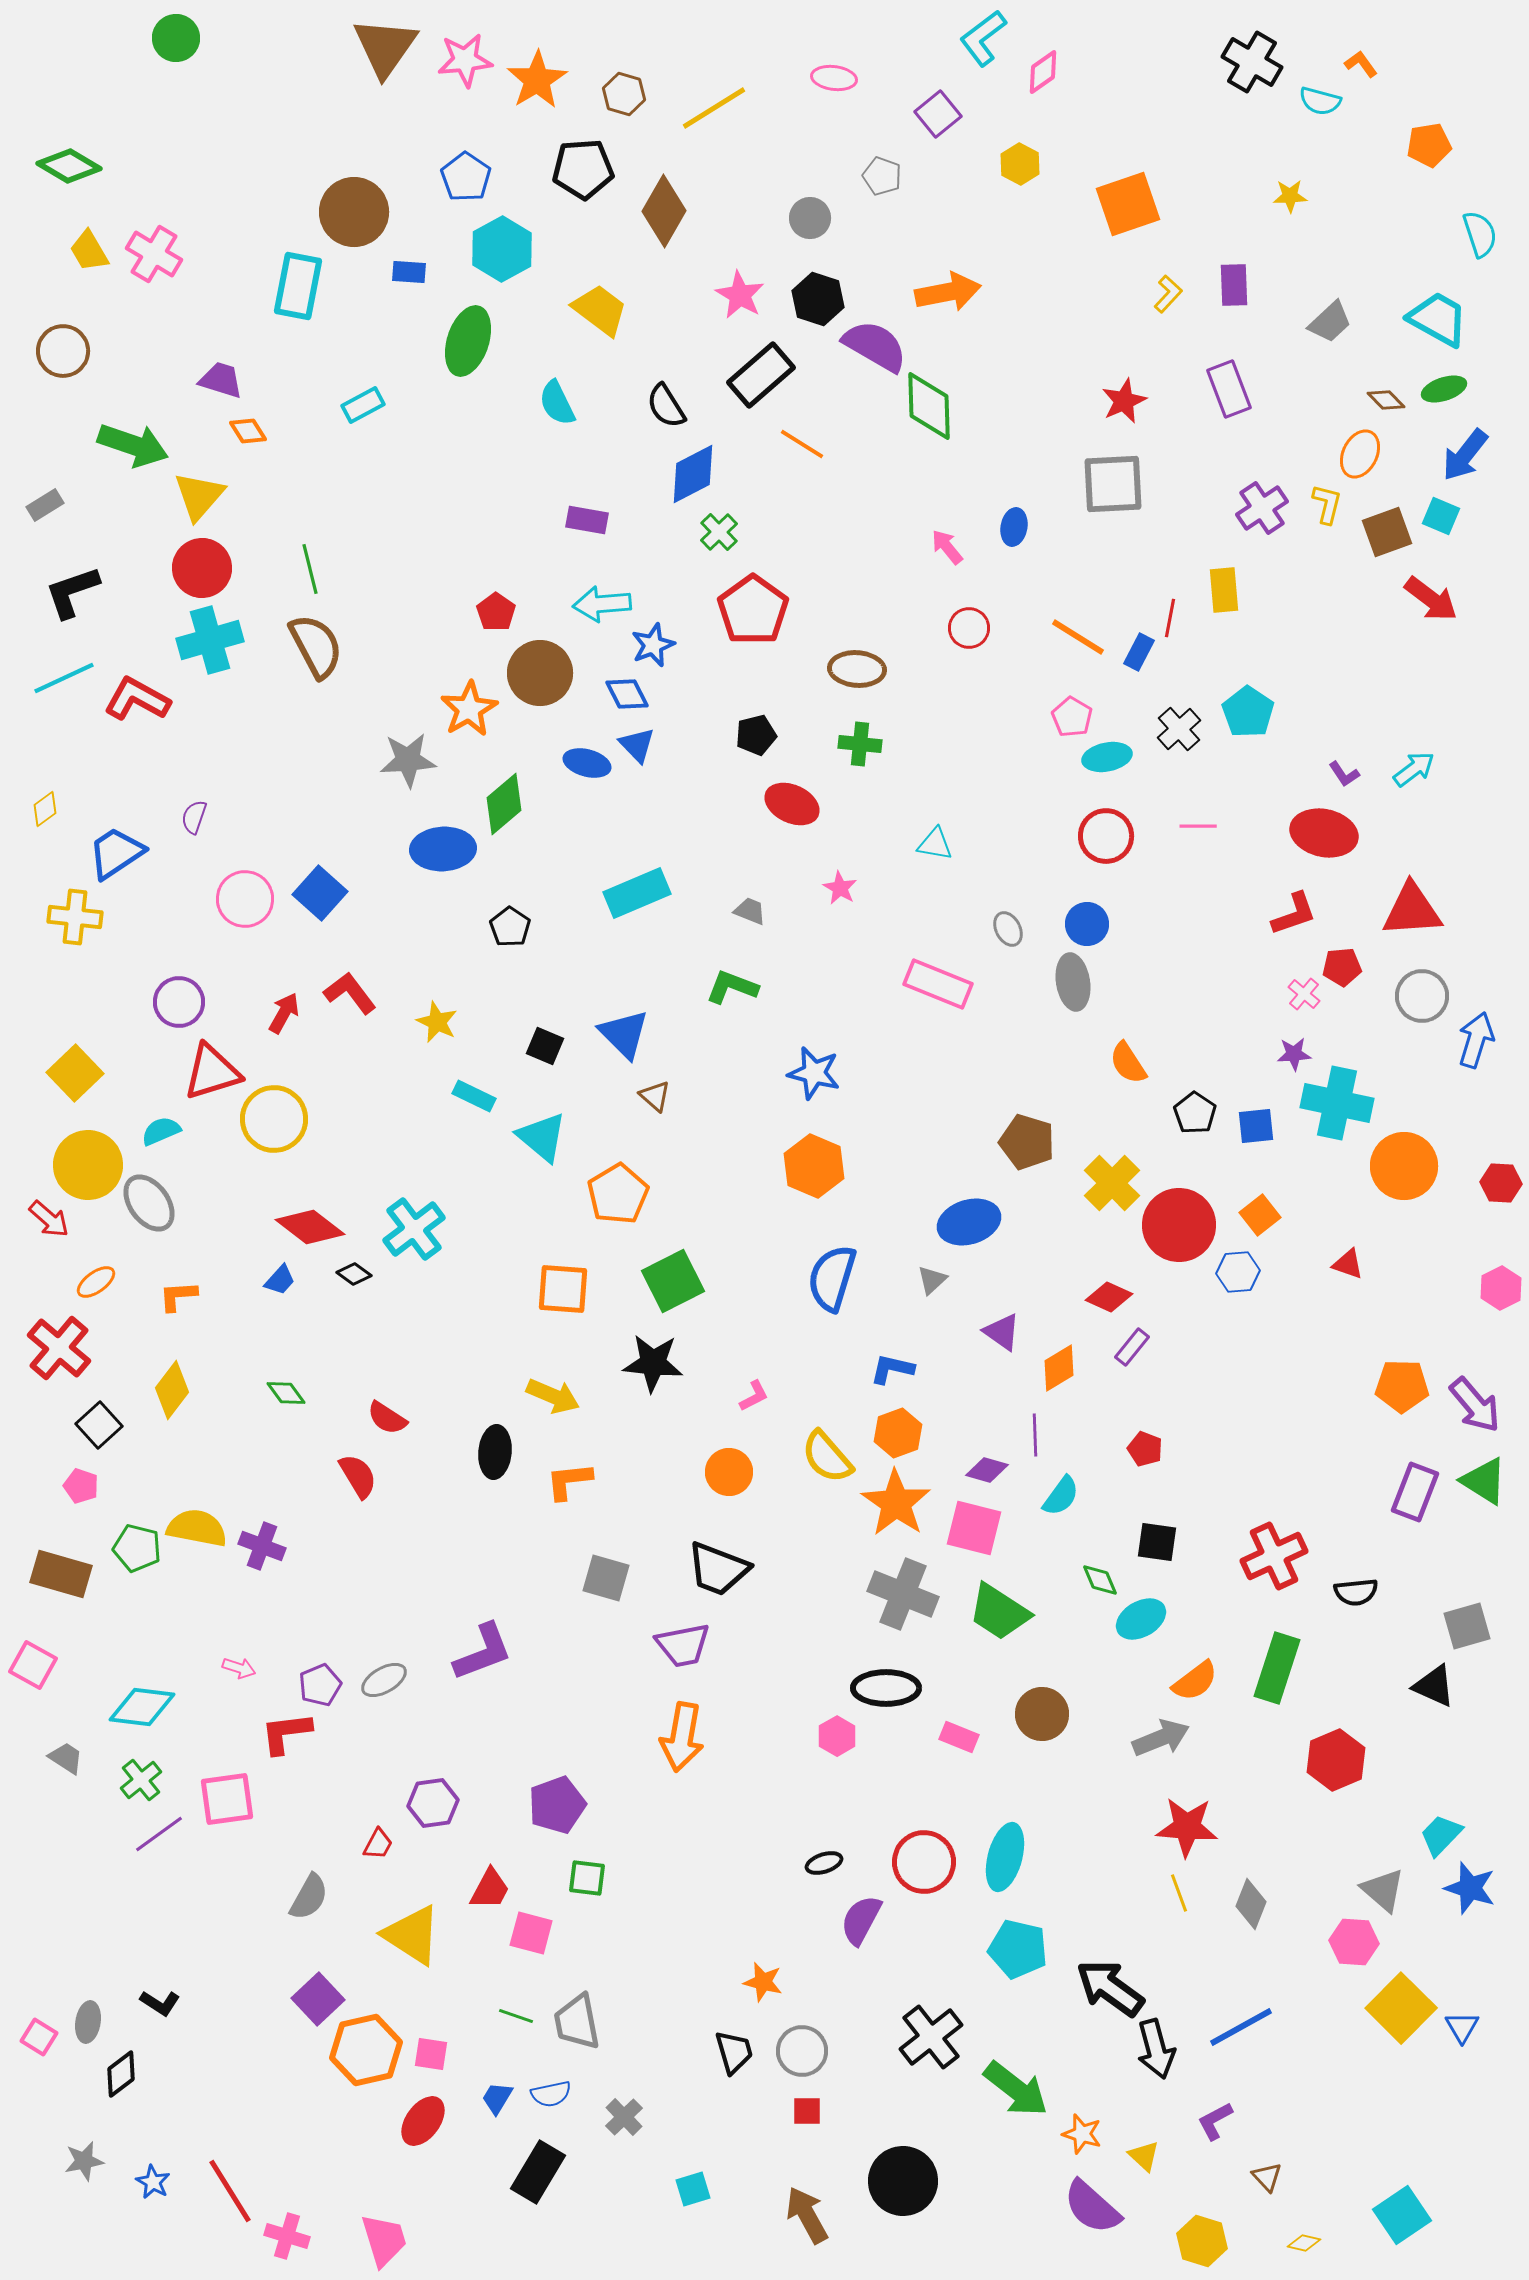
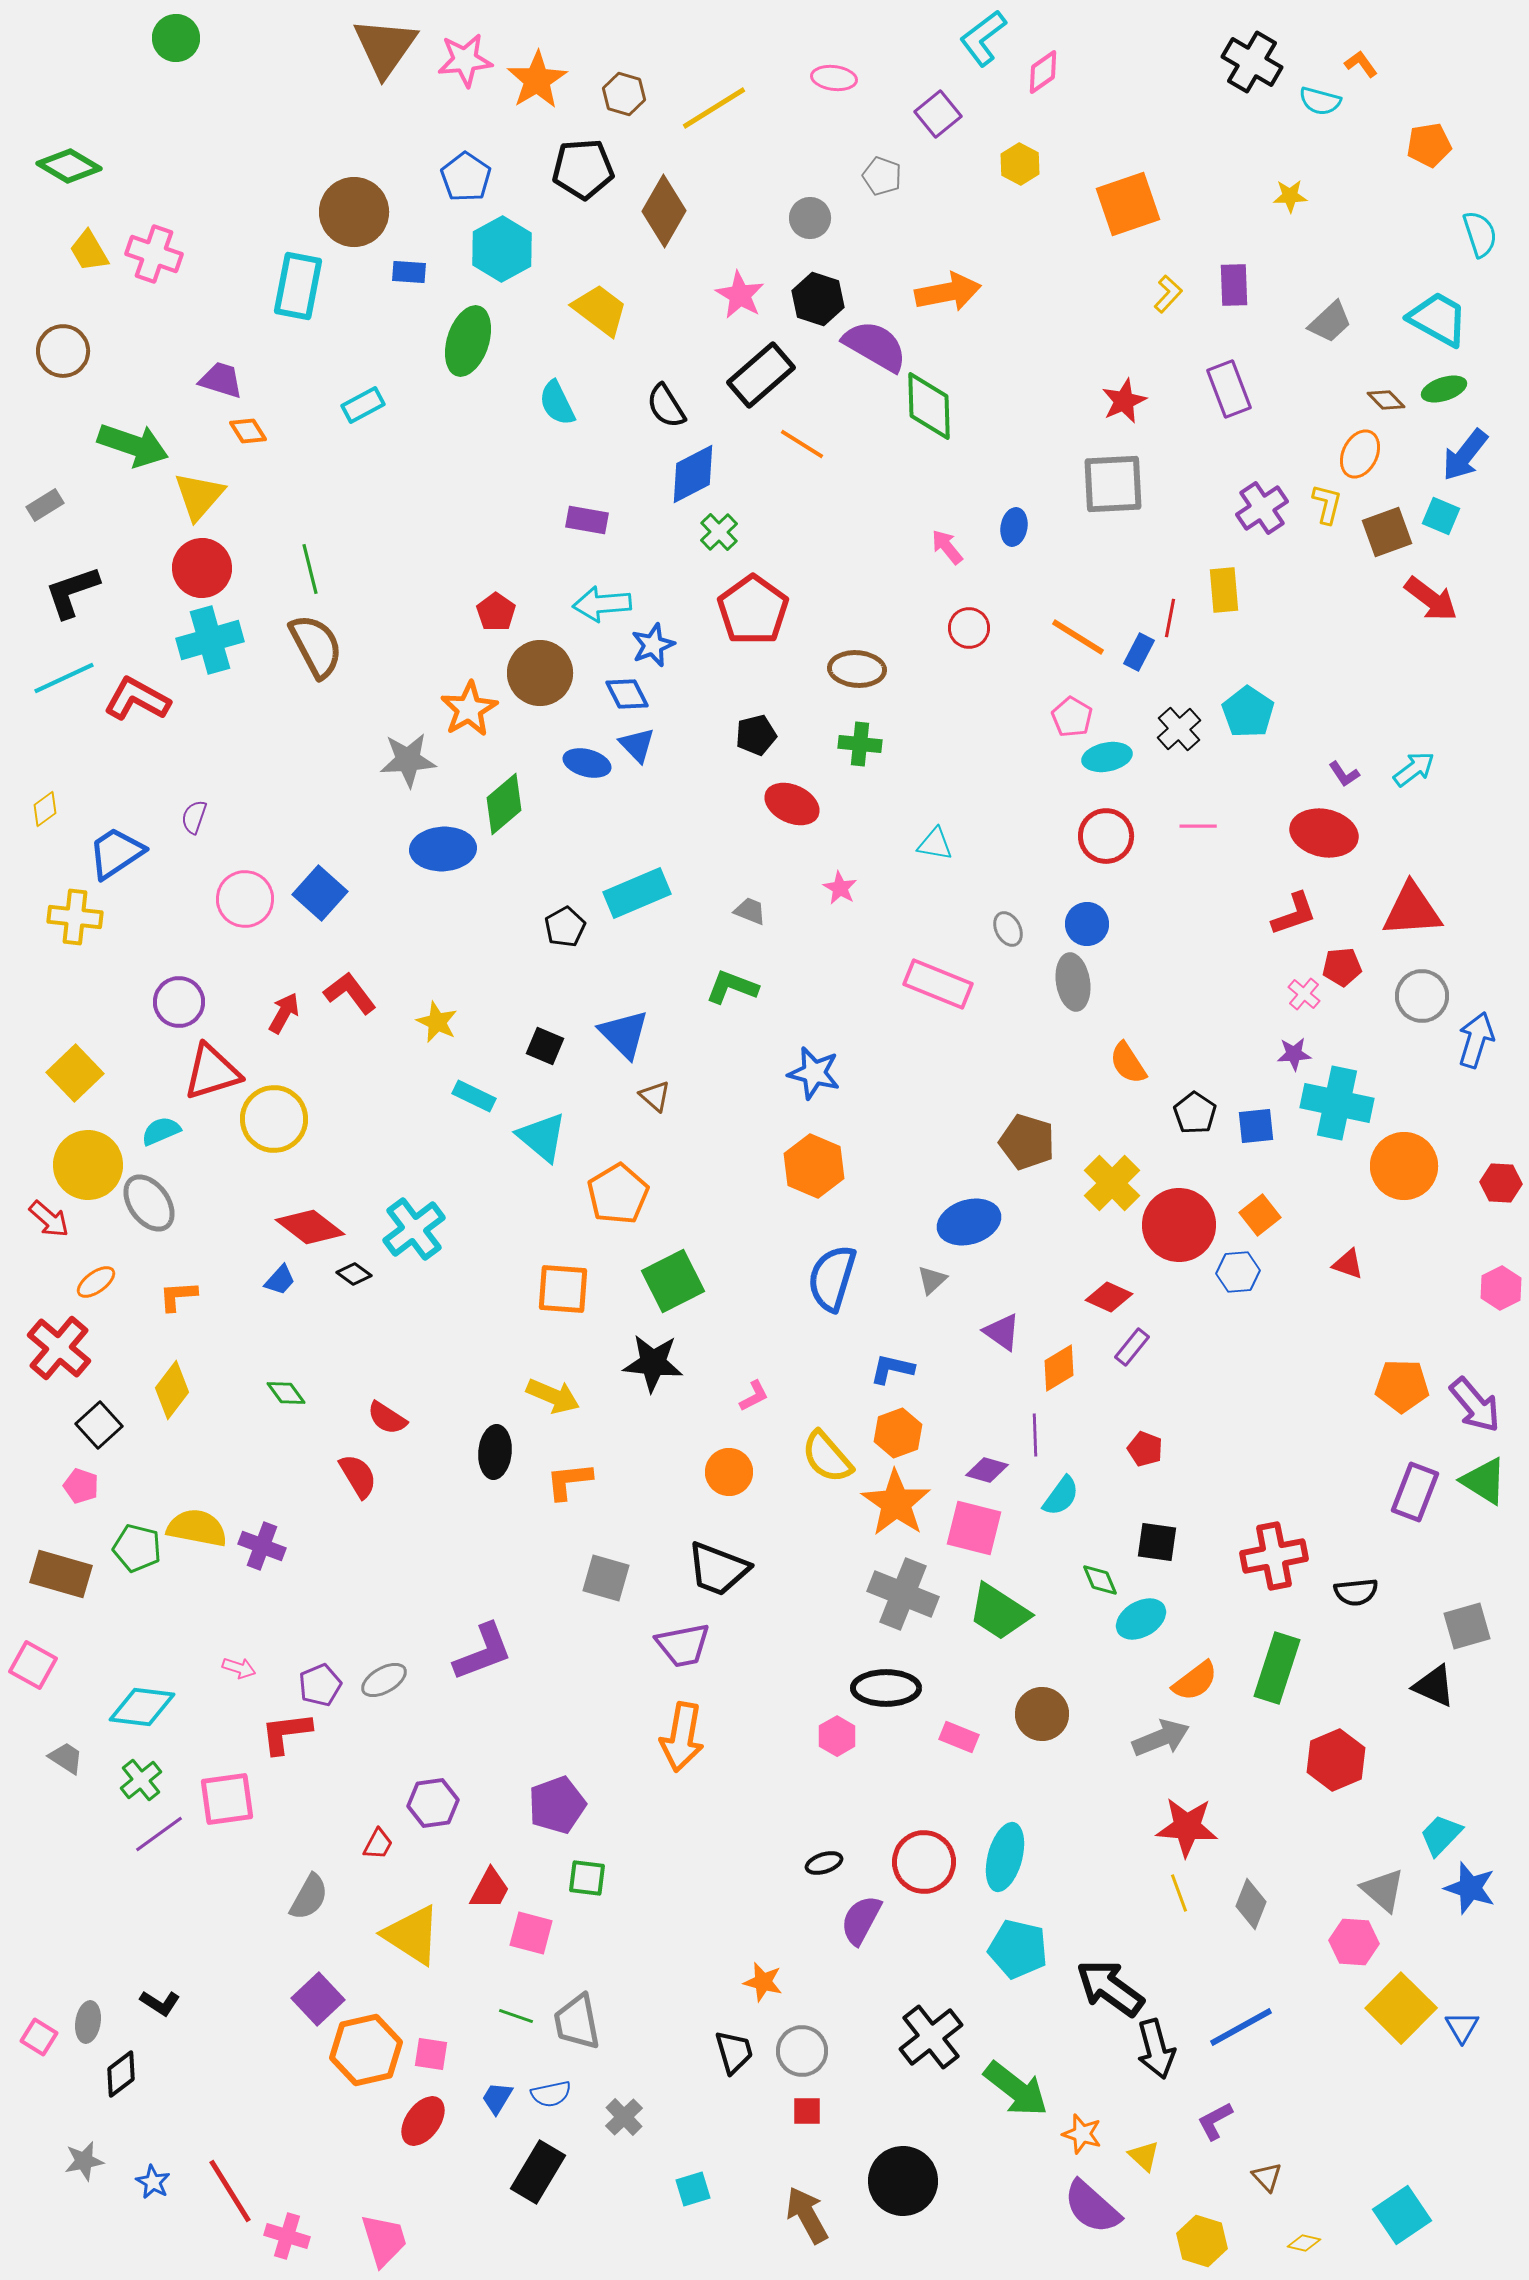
pink cross at (154, 254): rotated 12 degrees counterclockwise
black pentagon at (510, 927): moved 55 px right; rotated 9 degrees clockwise
red cross at (1274, 1556): rotated 14 degrees clockwise
